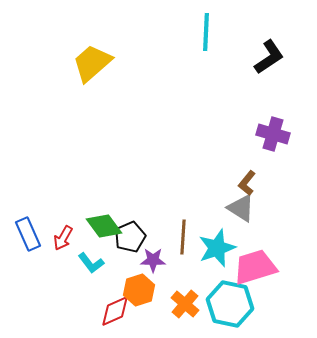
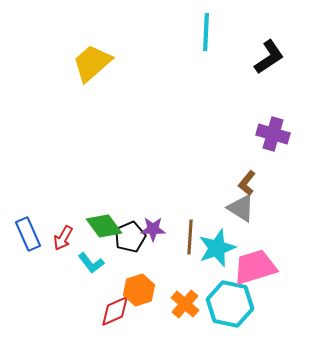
brown line: moved 7 px right
purple star: moved 31 px up
